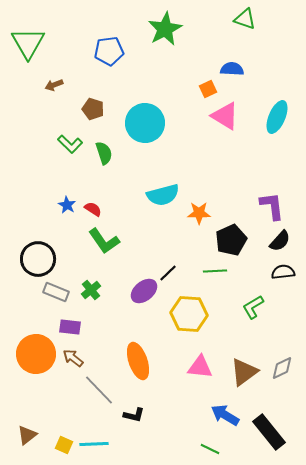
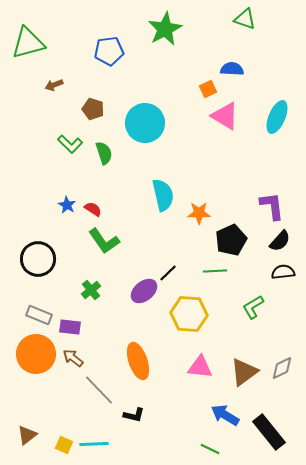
green triangle at (28, 43): rotated 45 degrees clockwise
cyan semicircle at (163, 195): rotated 88 degrees counterclockwise
gray rectangle at (56, 292): moved 17 px left, 23 px down
